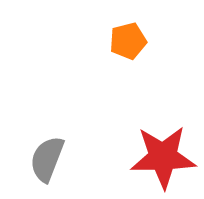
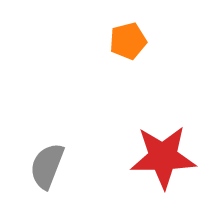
gray semicircle: moved 7 px down
